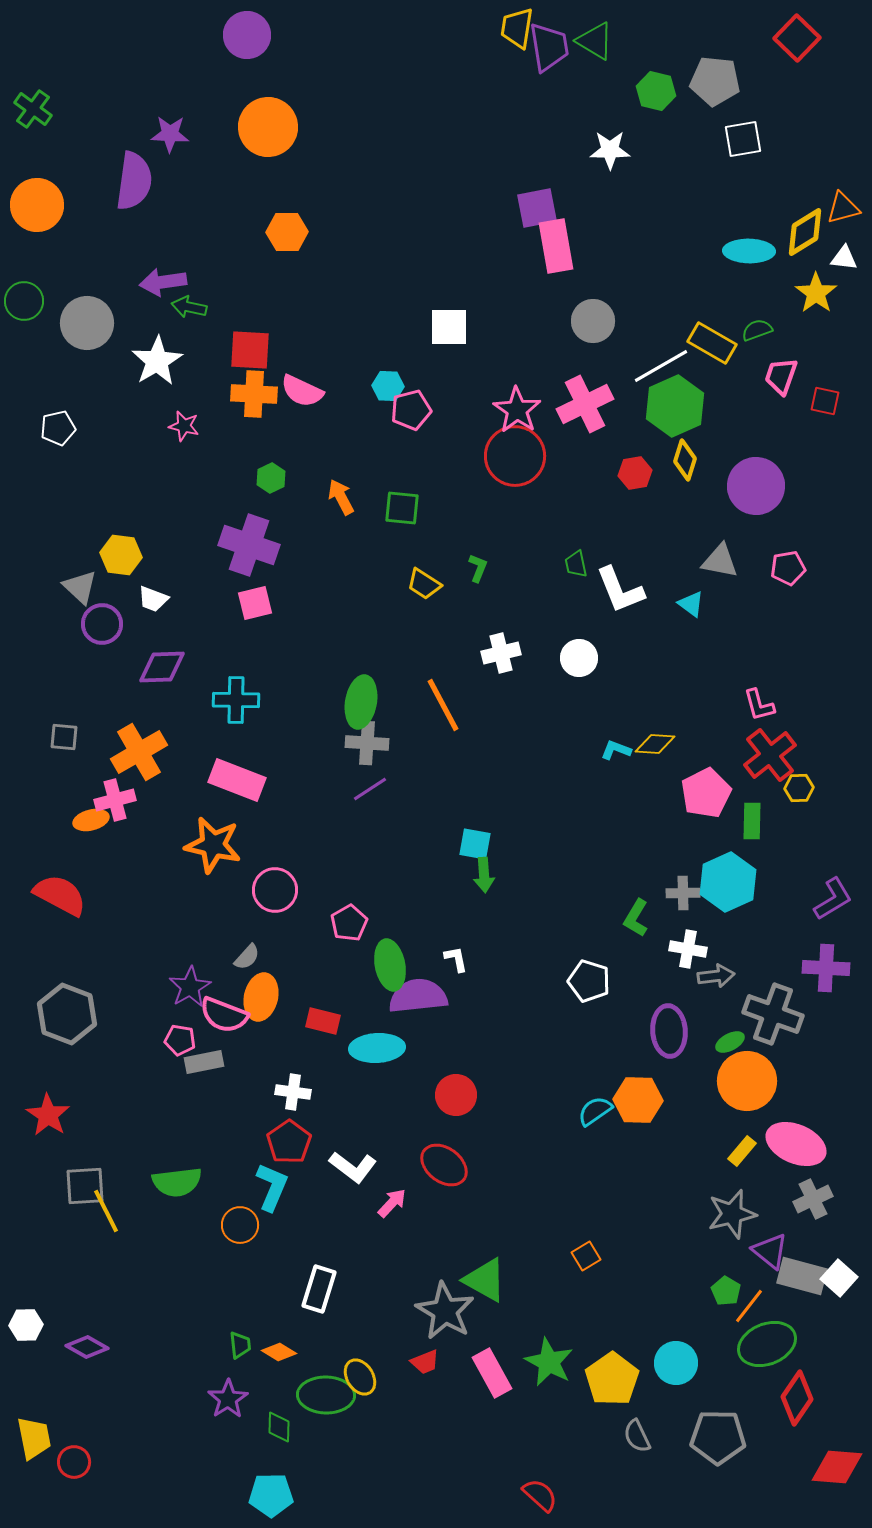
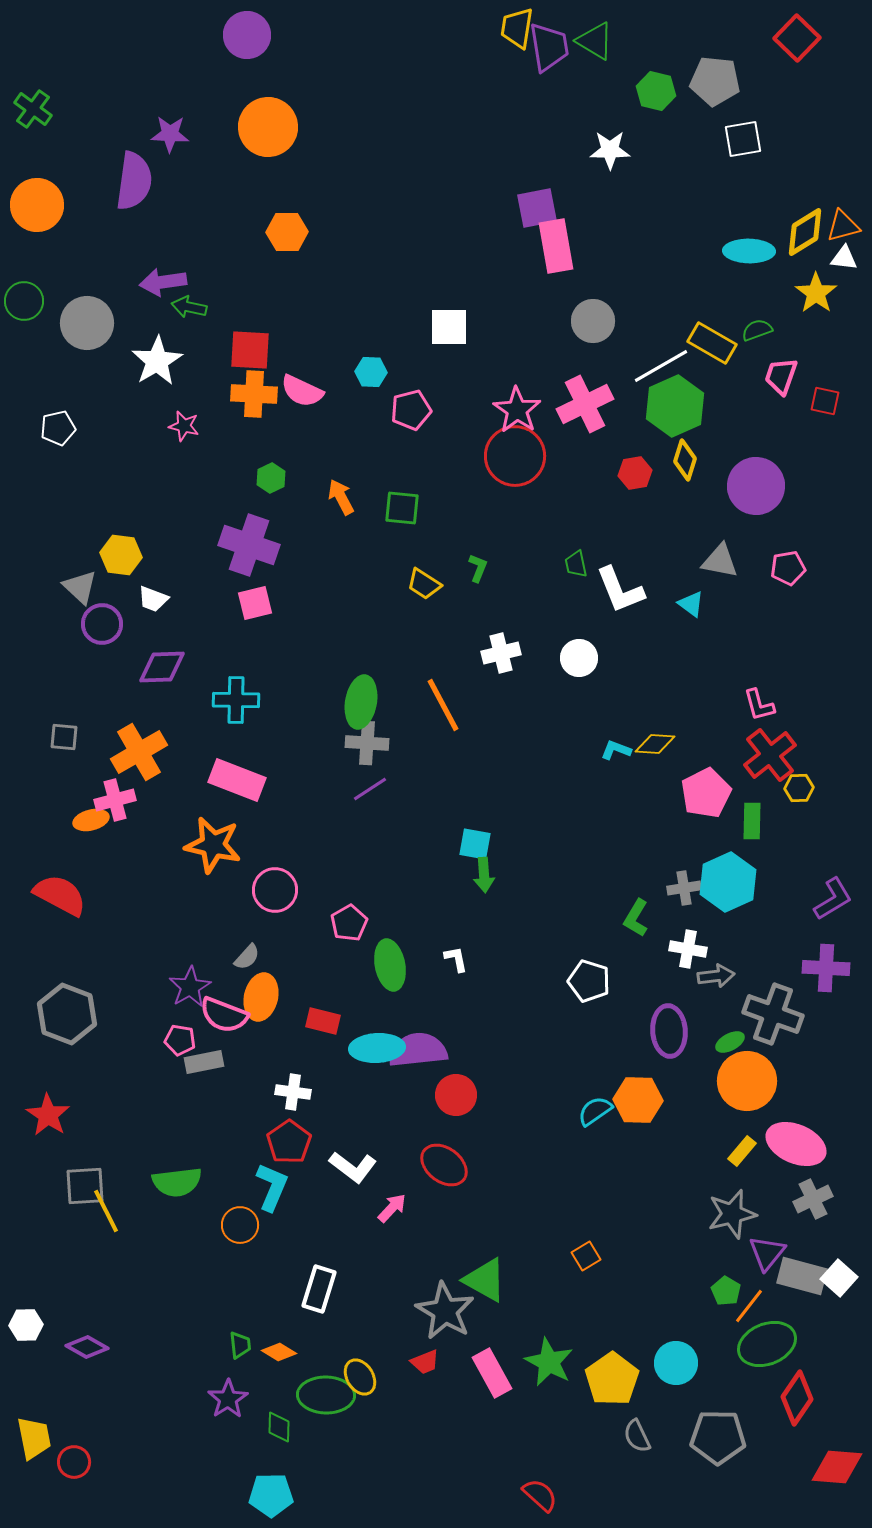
orange triangle at (843, 208): moved 18 px down
cyan hexagon at (388, 386): moved 17 px left, 14 px up
gray cross at (683, 893): moved 1 px right, 5 px up; rotated 8 degrees counterclockwise
purple semicircle at (418, 996): moved 54 px down
pink arrow at (392, 1203): moved 5 px down
purple triangle at (770, 1251): moved 3 px left, 2 px down; rotated 30 degrees clockwise
